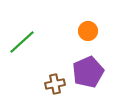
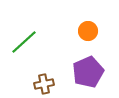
green line: moved 2 px right
brown cross: moved 11 px left
